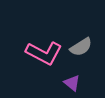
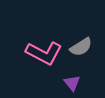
purple triangle: rotated 12 degrees clockwise
